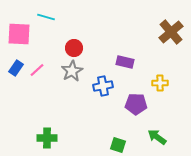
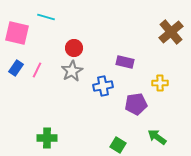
pink square: moved 2 px left, 1 px up; rotated 10 degrees clockwise
pink line: rotated 21 degrees counterclockwise
purple pentagon: rotated 10 degrees counterclockwise
green square: rotated 14 degrees clockwise
